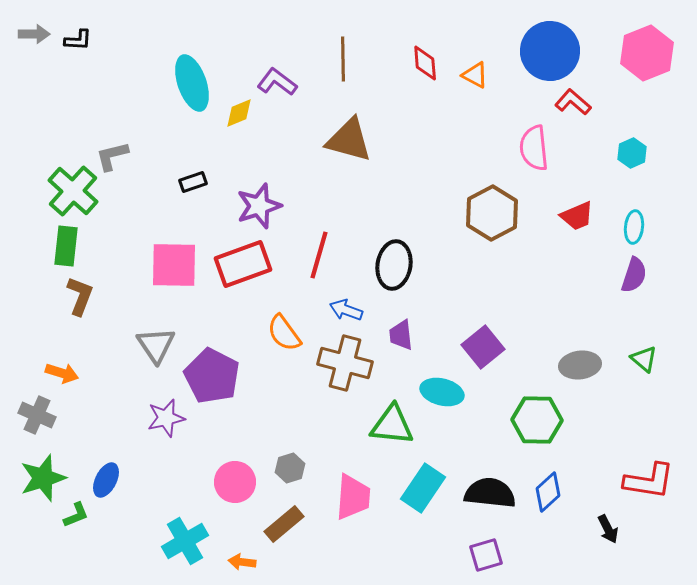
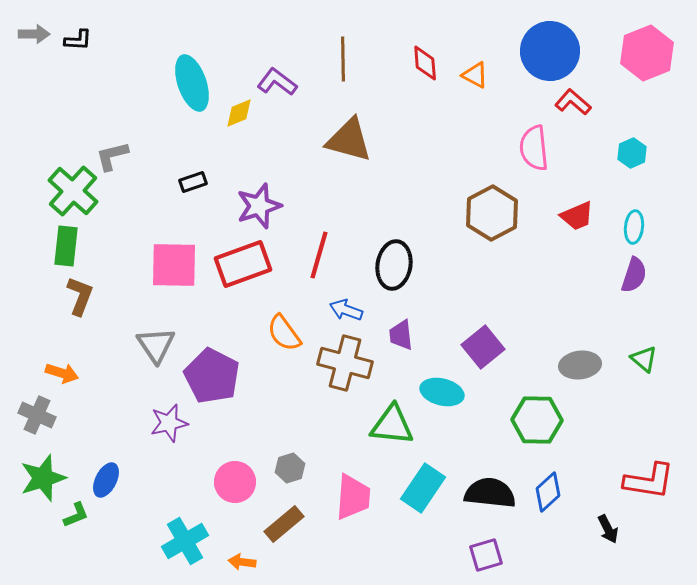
purple star at (166, 418): moved 3 px right, 5 px down
